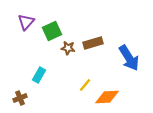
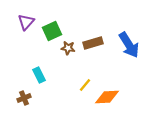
blue arrow: moved 13 px up
cyan rectangle: rotated 56 degrees counterclockwise
brown cross: moved 4 px right
